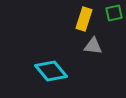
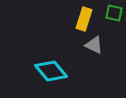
green square: rotated 24 degrees clockwise
gray triangle: moved 1 px right, 1 px up; rotated 18 degrees clockwise
